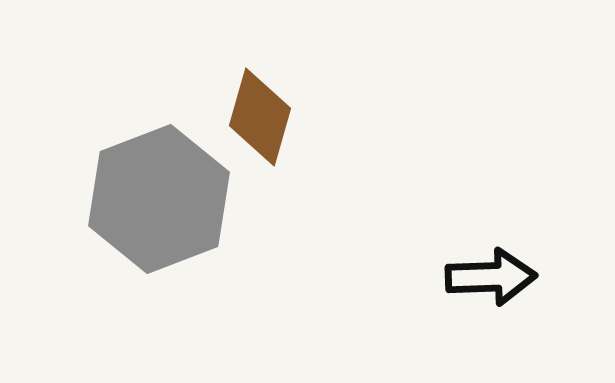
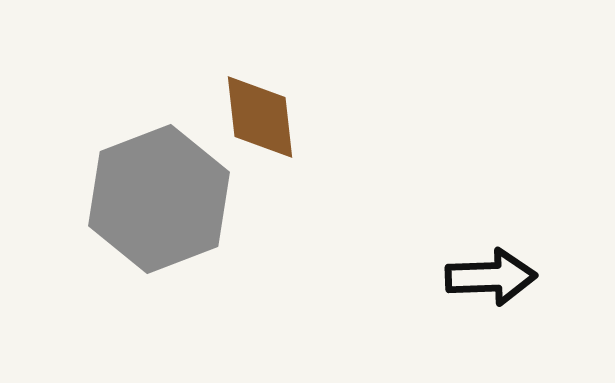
brown diamond: rotated 22 degrees counterclockwise
